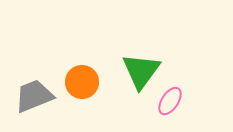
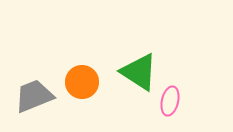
green triangle: moved 2 px left, 1 px down; rotated 33 degrees counterclockwise
pink ellipse: rotated 20 degrees counterclockwise
